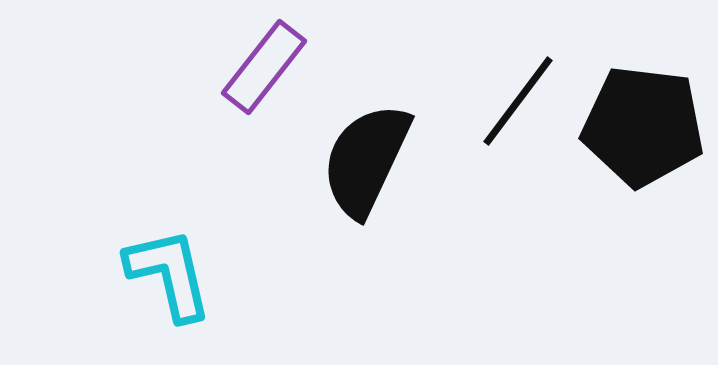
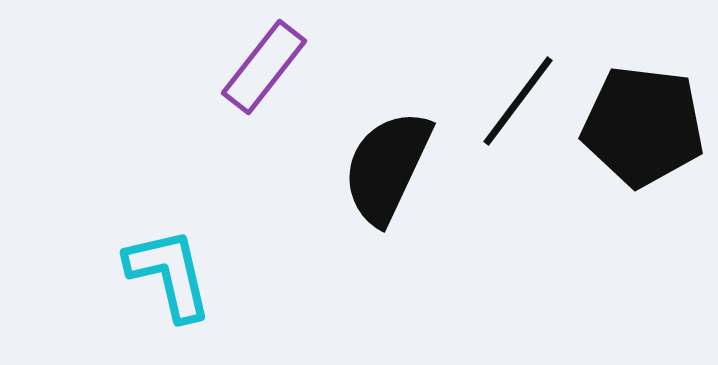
black semicircle: moved 21 px right, 7 px down
